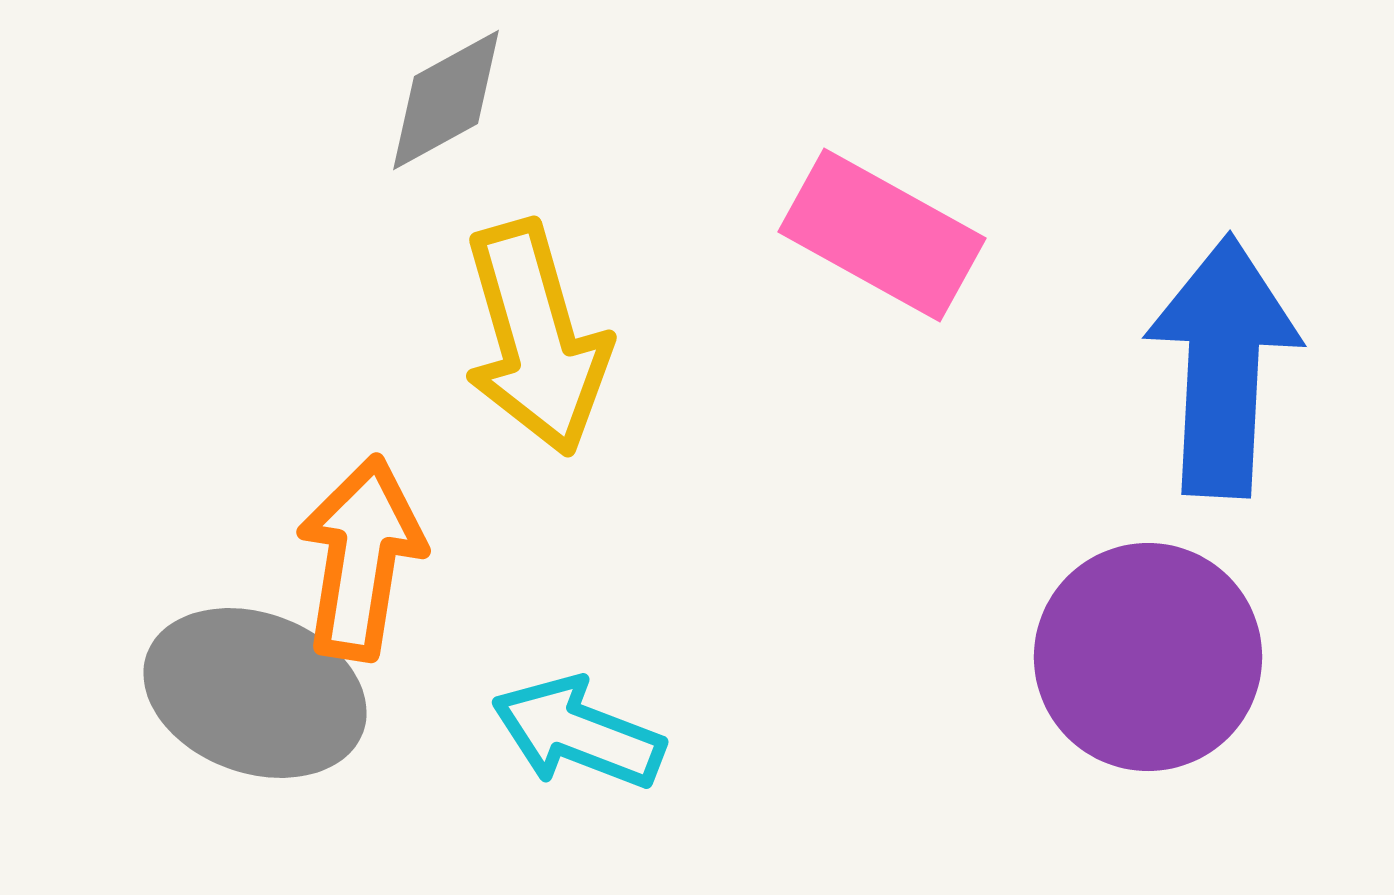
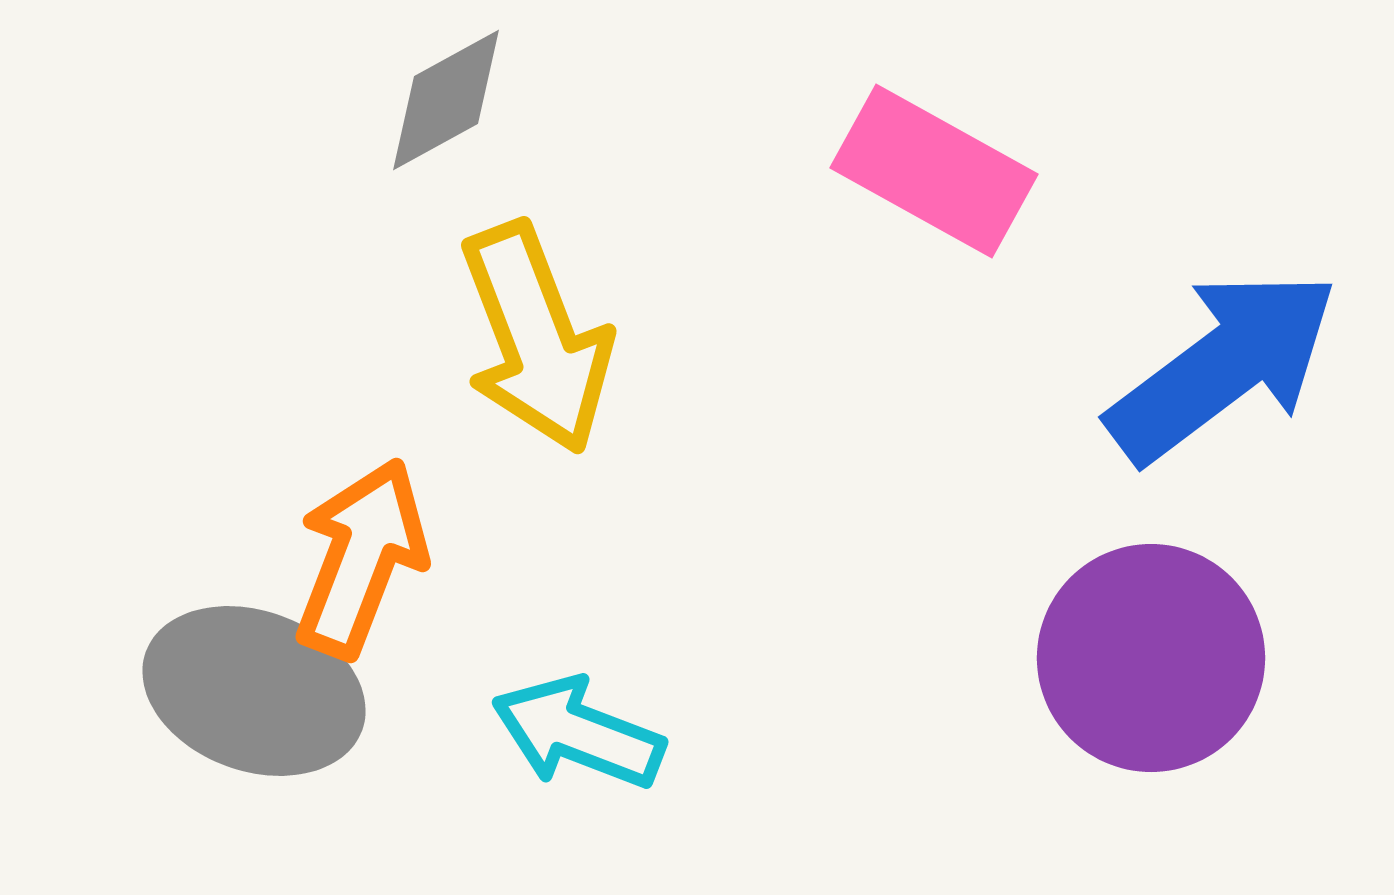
pink rectangle: moved 52 px right, 64 px up
yellow arrow: rotated 5 degrees counterclockwise
blue arrow: rotated 50 degrees clockwise
orange arrow: rotated 12 degrees clockwise
purple circle: moved 3 px right, 1 px down
gray ellipse: moved 1 px left, 2 px up
